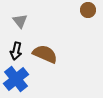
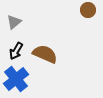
gray triangle: moved 6 px left, 1 px down; rotated 28 degrees clockwise
black arrow: rotated 18 degrees clockwise
